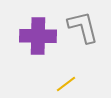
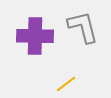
purple cross: moved 3 px left
